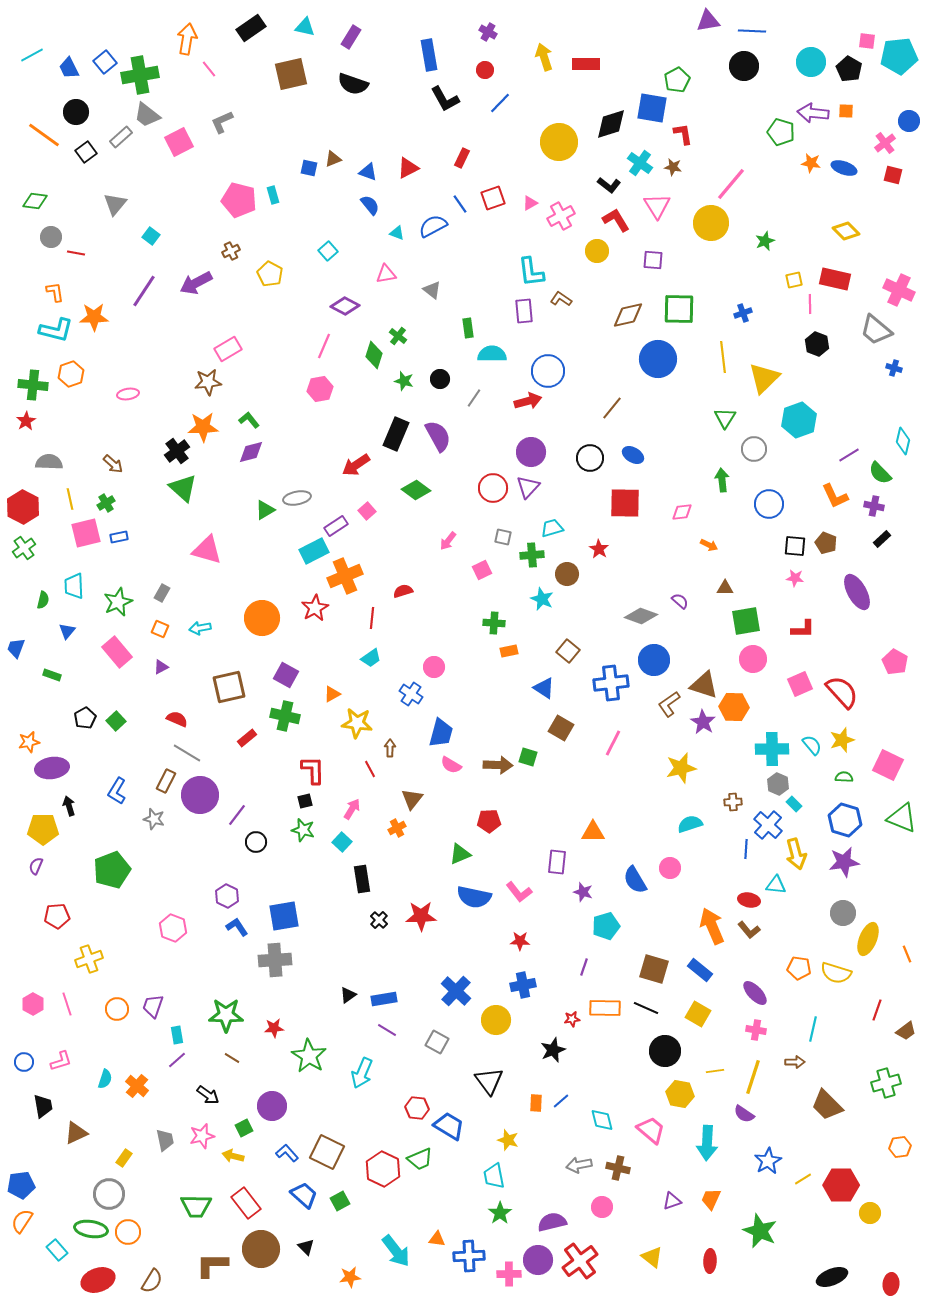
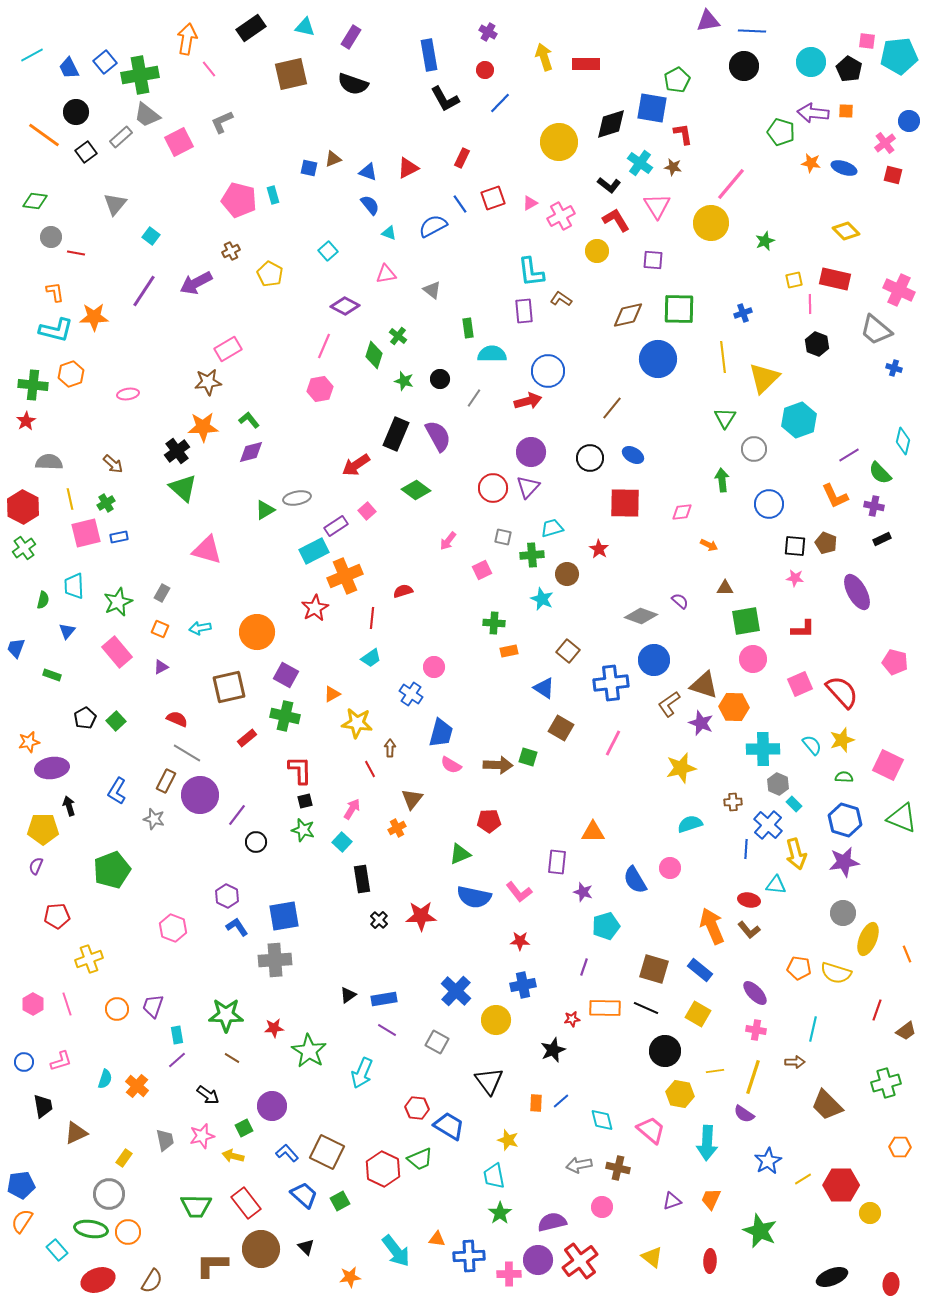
cyan triangle at (397, 233): moved 8 px left
black rectangle at (882, 539): rotated 18 degrees clockwise
orange circle at (262, 618): moved 5 px left, 14 px down
pink pentagon at (895, 662): rotated 15 degrees counterclockwise
purple star at (703, 722): moved 2 px left, 1 px down; rotated 10 degrees counterclockwise
cyan cross at (772, 749): moved 9 px left
red L-shape at (313, 770): moved 13 px left
green star at (309, 1056): moved 5 px up
orange hexagon at (900, 1147): rotated 10 degrees clockwise
